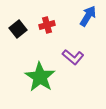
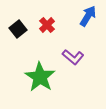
red cross: rotated 28 degrees counterclockwise
